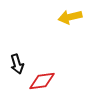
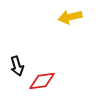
black arrow: moved 2 px down
